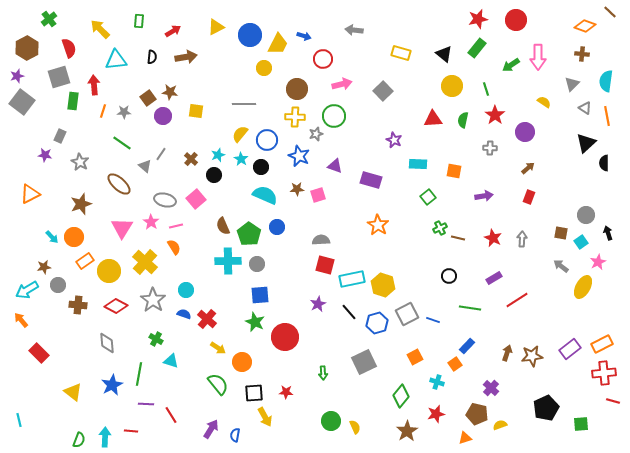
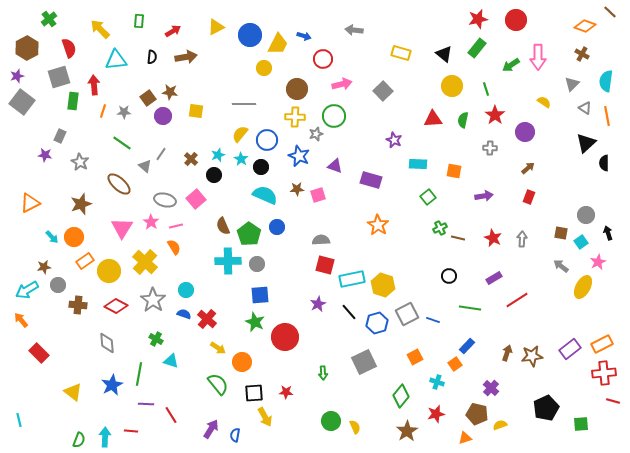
brown cross at (582, 54): rotated 24 degrees clockwise
orange triangle at (30, 194): moved 9 px down
